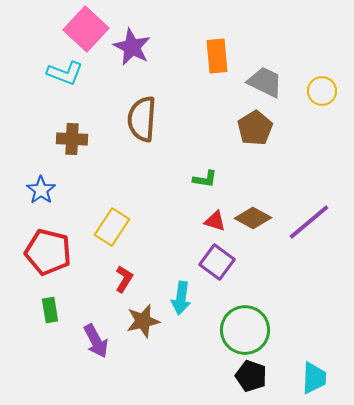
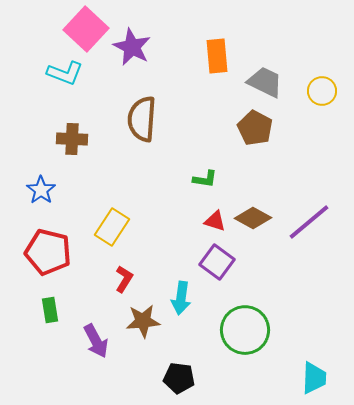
brown pentagon: rotated 12 degrees counterclockwise
brown star: rotated 8 degrees clockwise
black pentagon: moved 72 px left, 2 px down; rotated 12 degrees counterclockwise
